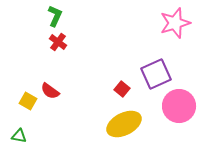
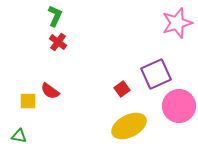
pink star: moved 2 px right
red square: rotated 14 degrees clockwise
yellow square: rotated 30 degrees counterclockwise
yellow ellipse: moved 5 px right, 2 px down
